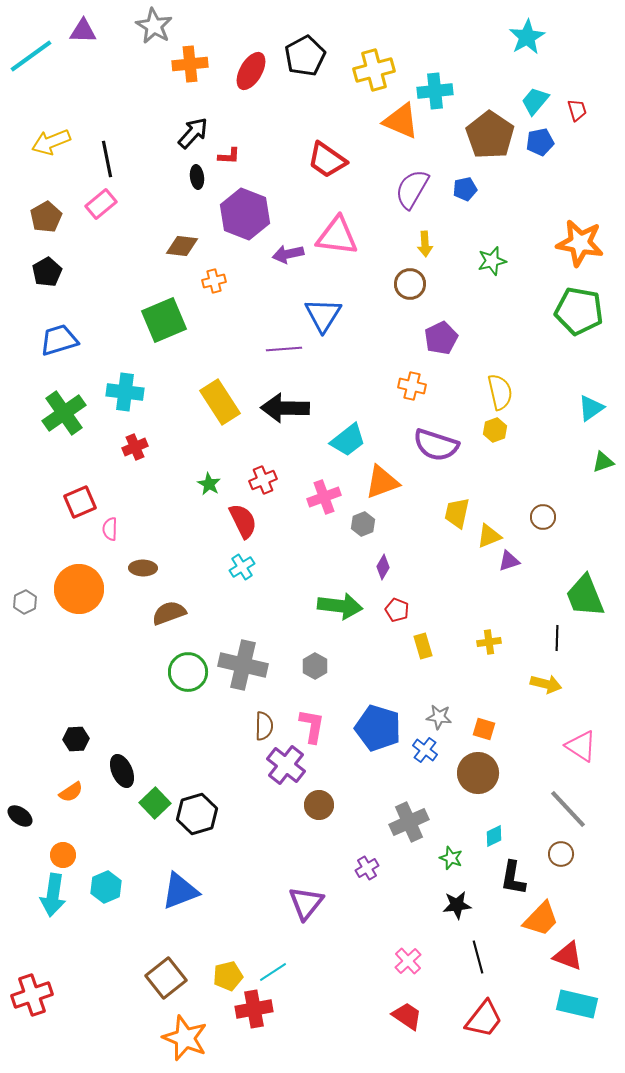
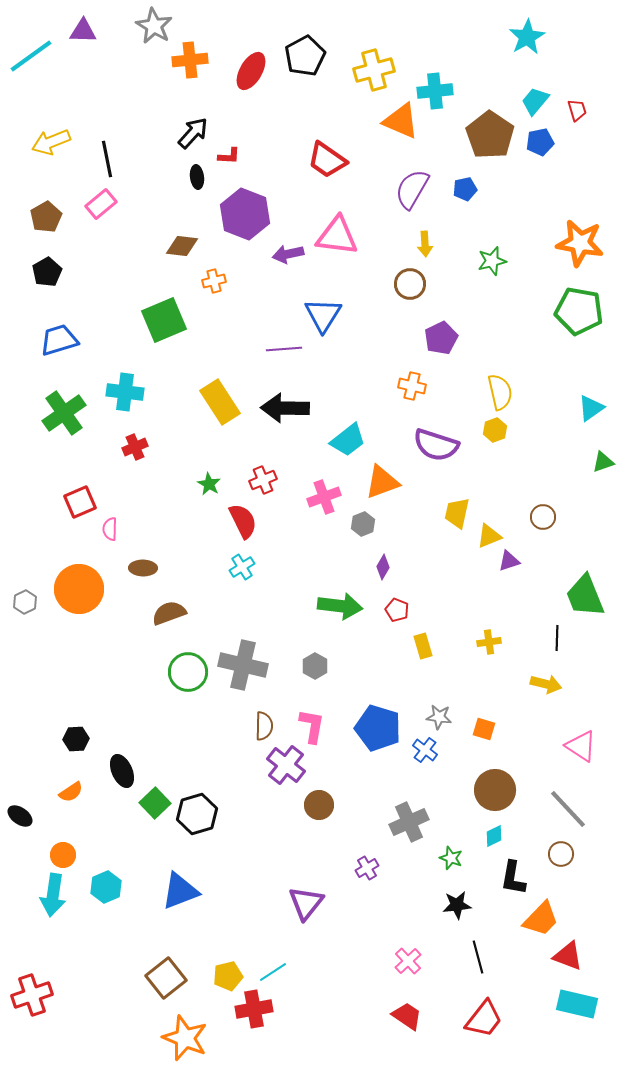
orange cross at (190, 64): moved 4 px up
brown circle at (478, 773): moved 17 px right, 17 px down
